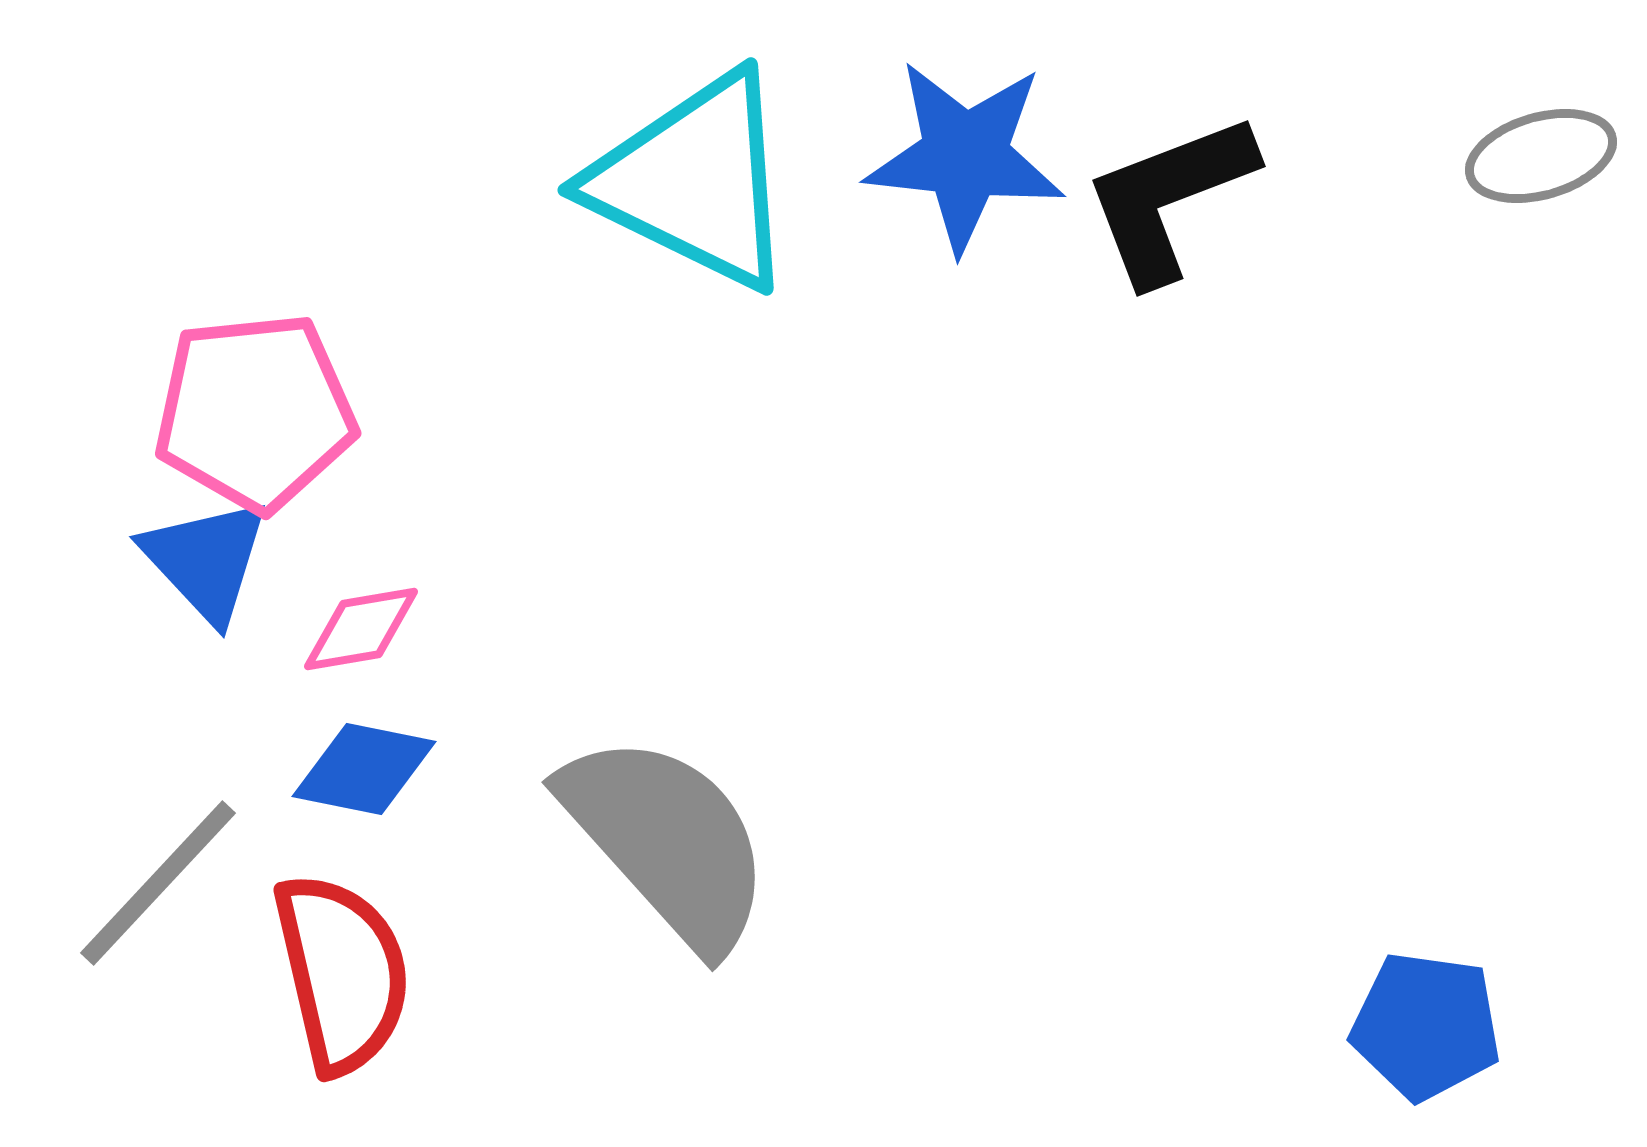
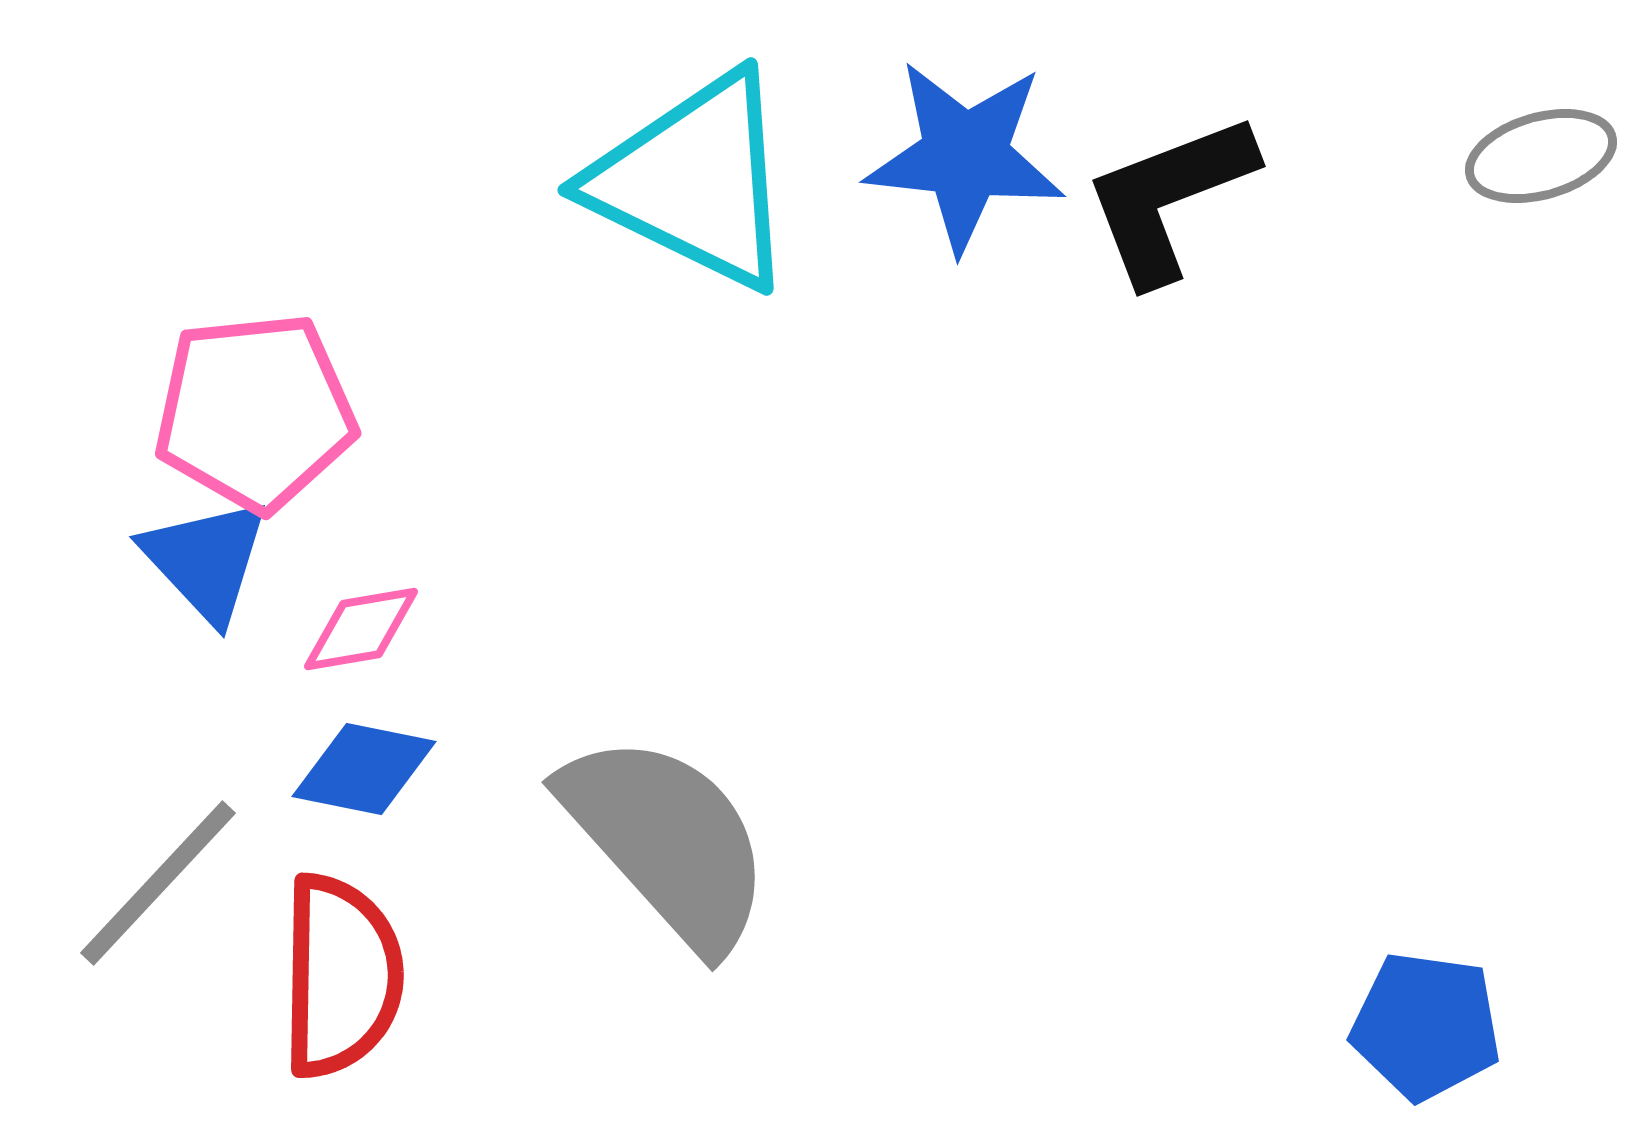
red semicircle: moved 1 px left, 3 px down; rotated 14 degrees clockwise
